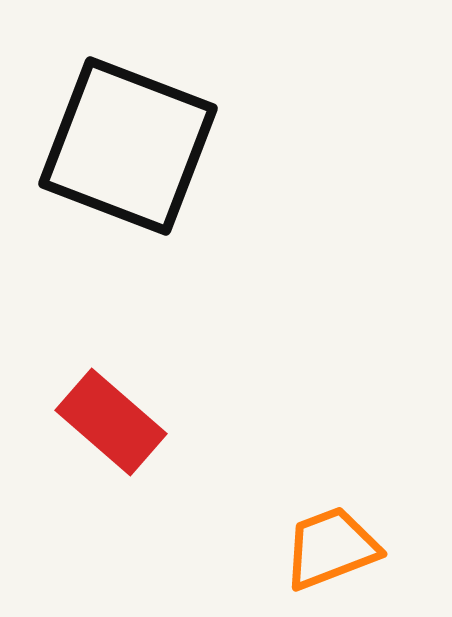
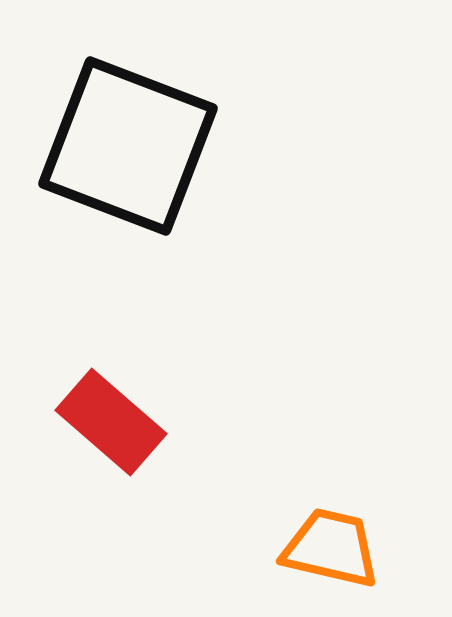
orange trapezoid: rotated 34 degrees clockwise
